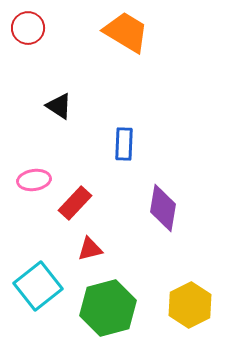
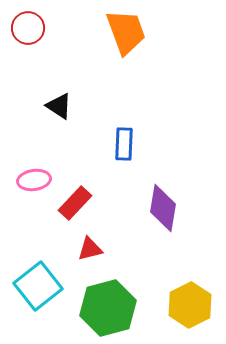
orange trapezoid: rotated 39 degrees clockwise
